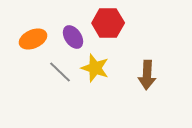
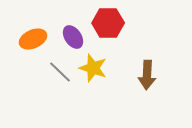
yellow star: moved 2 px left
